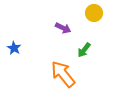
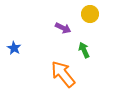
yellow circle: moved 4 px left, 1 px down
green arrow: rotated 119 degrees clockwise
